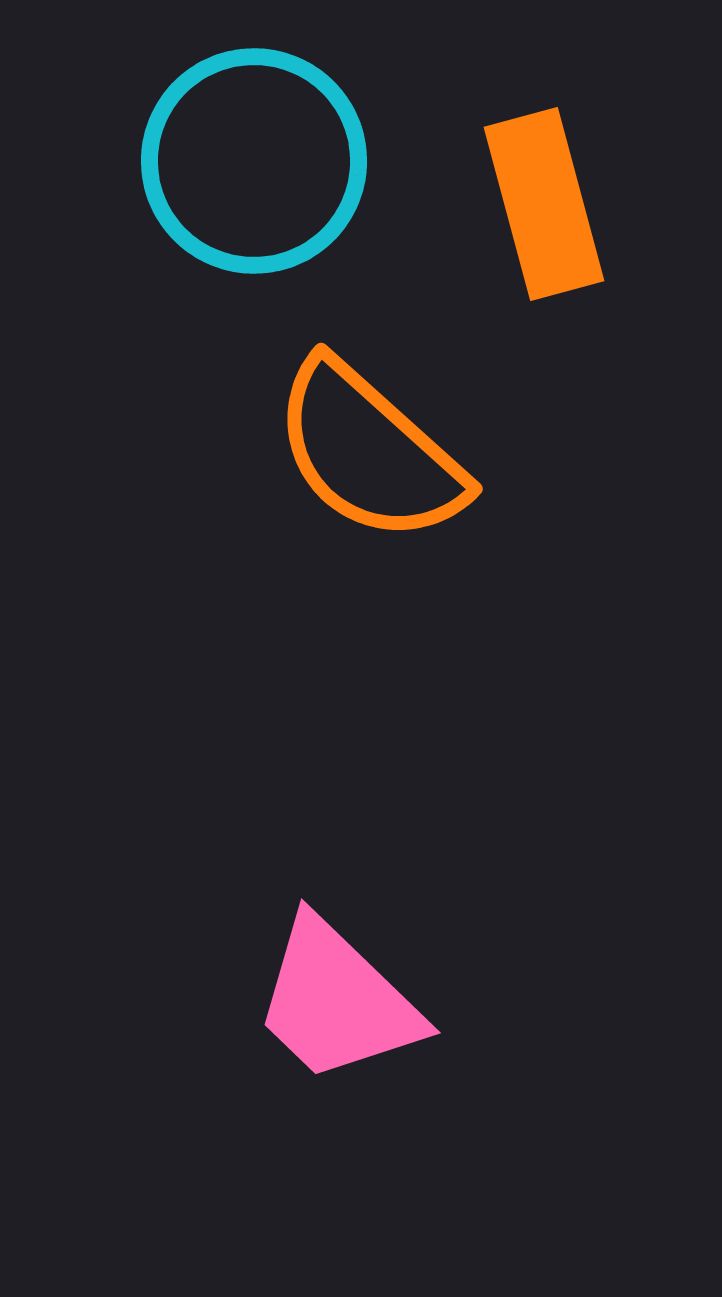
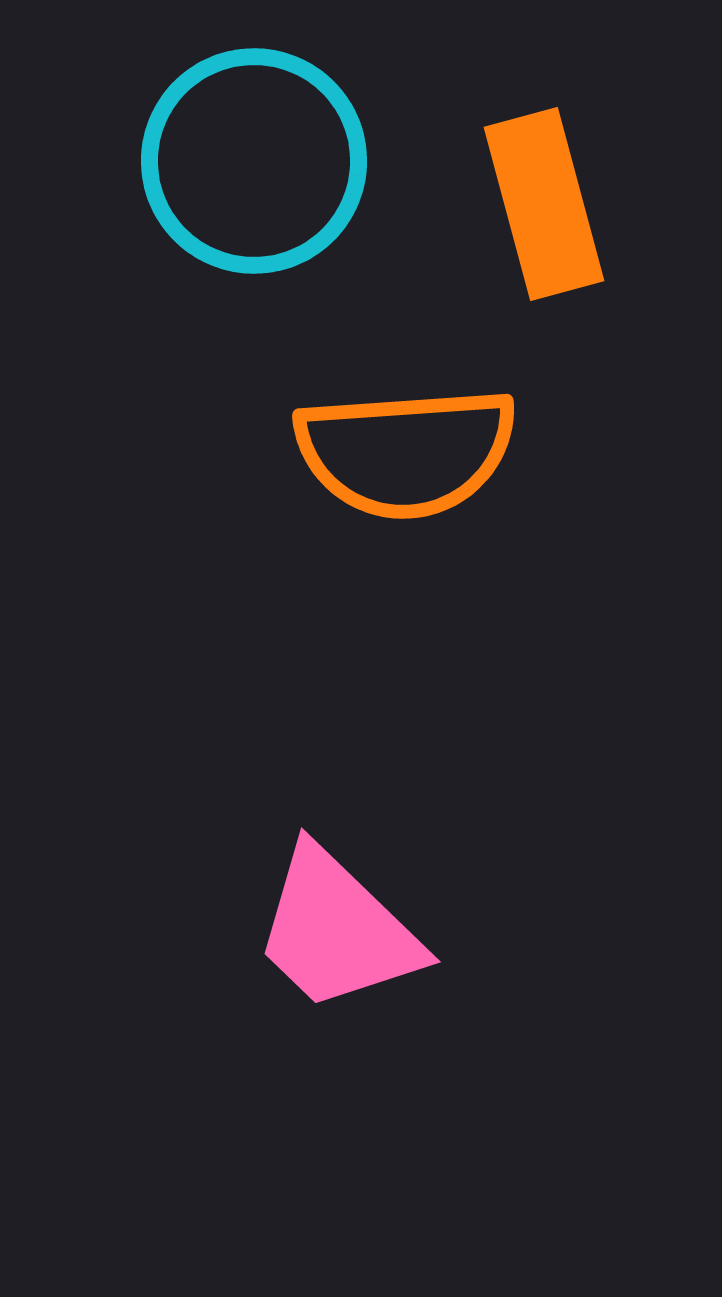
orange semicircle: moved 37 px right; rotated 46 degrees counterclockwise
pink trapezoid: moved 71 px up
